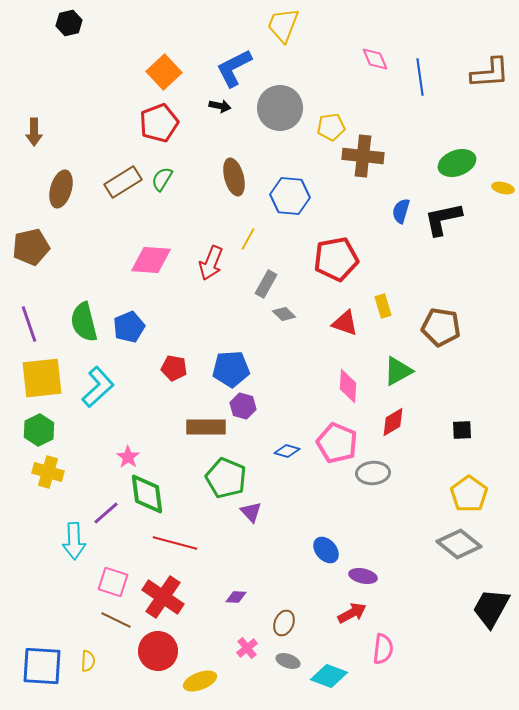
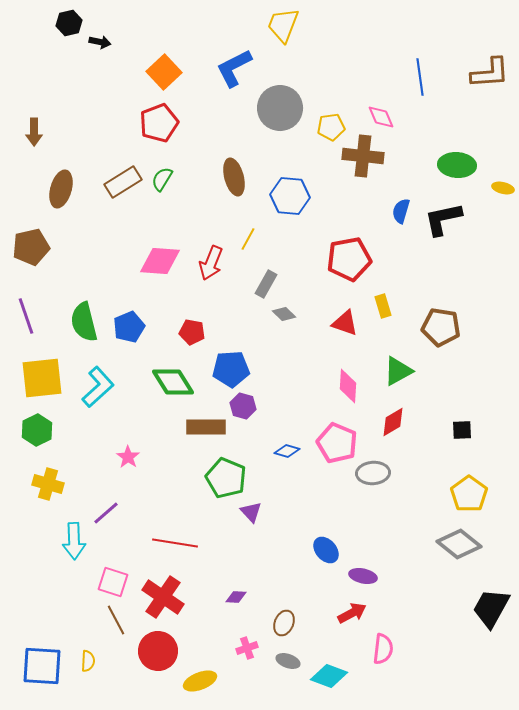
pink diamond at (375, 59): moved 6 px right, 58 px down
black arrow at (220, 106): moved 120 px left, 64 px up
green ellipse at (457, 163): moved 2 px down; rotated 24 degrees clockwise
red pentagon at (336, 259): moved 13 px right
pink diamond at (151, 260): moved 9 px right, 1 px down
purple line at (29, 324): moved 3 px left, 8 px up
red pentagon at (174, 368): moved 18 px right, 36 px up
green hexagon at (39, 430): moved 2 px left
yellow cross at (48, 472): moved 12 px down
green diamond at (147, 494): moved 26 px right, 112 px up; rotated 24 degrees counterclockwise
red line at (175, 543): rotated 6 degrees counterclockwise
brown line at (116, 620): rotated 36 degrees clockwise
pink cross at (247, 648): rotated 20 degrees clockwise
